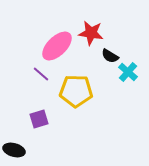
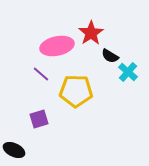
red star: rotated 30 degrees clockwise
pink ellipse: rotated 32 degrees clockwise
black ellipse: rotated 10 degrees clockwise
